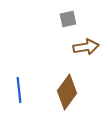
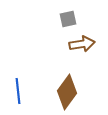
brown arrow: moved 4 px left, 3 px up
blue line: moved 1 px left, 1 px down
